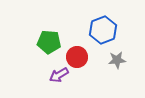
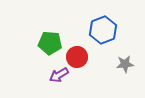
green pentagon: moved 1 px right, 1 px down
gray star: moved 8 px right, 4 px down
